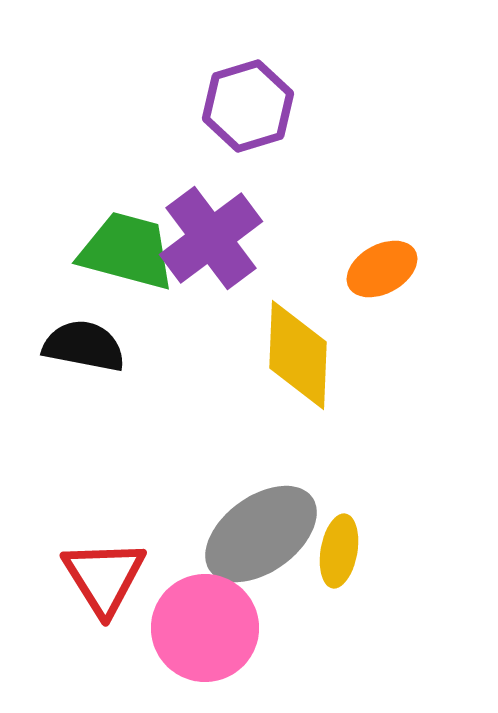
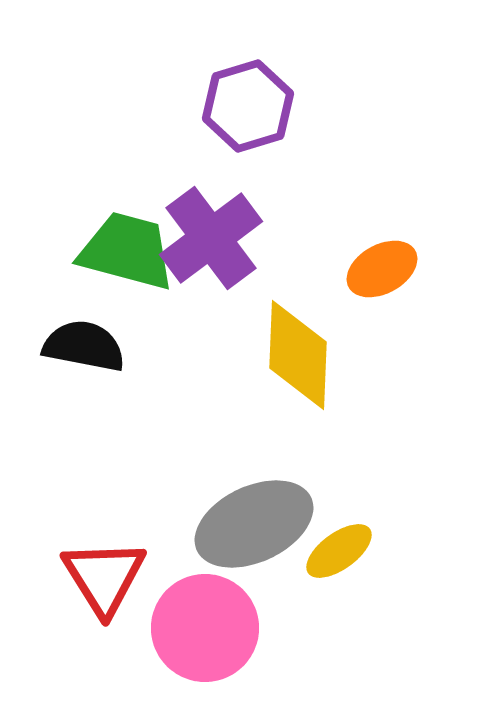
gray ellipse: moved 7 px left, 10 px up; rotated 11 degrees clockwise
yellow ellipse: rotated 44 degrees clockwise
